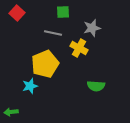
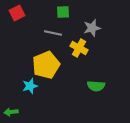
red square: rotated 21 degrees clockwise
yellow pentagon: moved 1 px right, 1 px down
